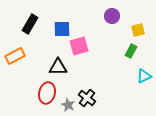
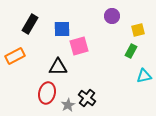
cyan triangle: rotated 14 degrees clockwise
gray star: rotated 16 degrees clockwise
